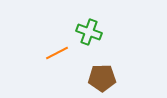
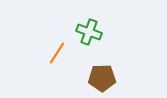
orange line: rotated 30 degrees counterclockwise
